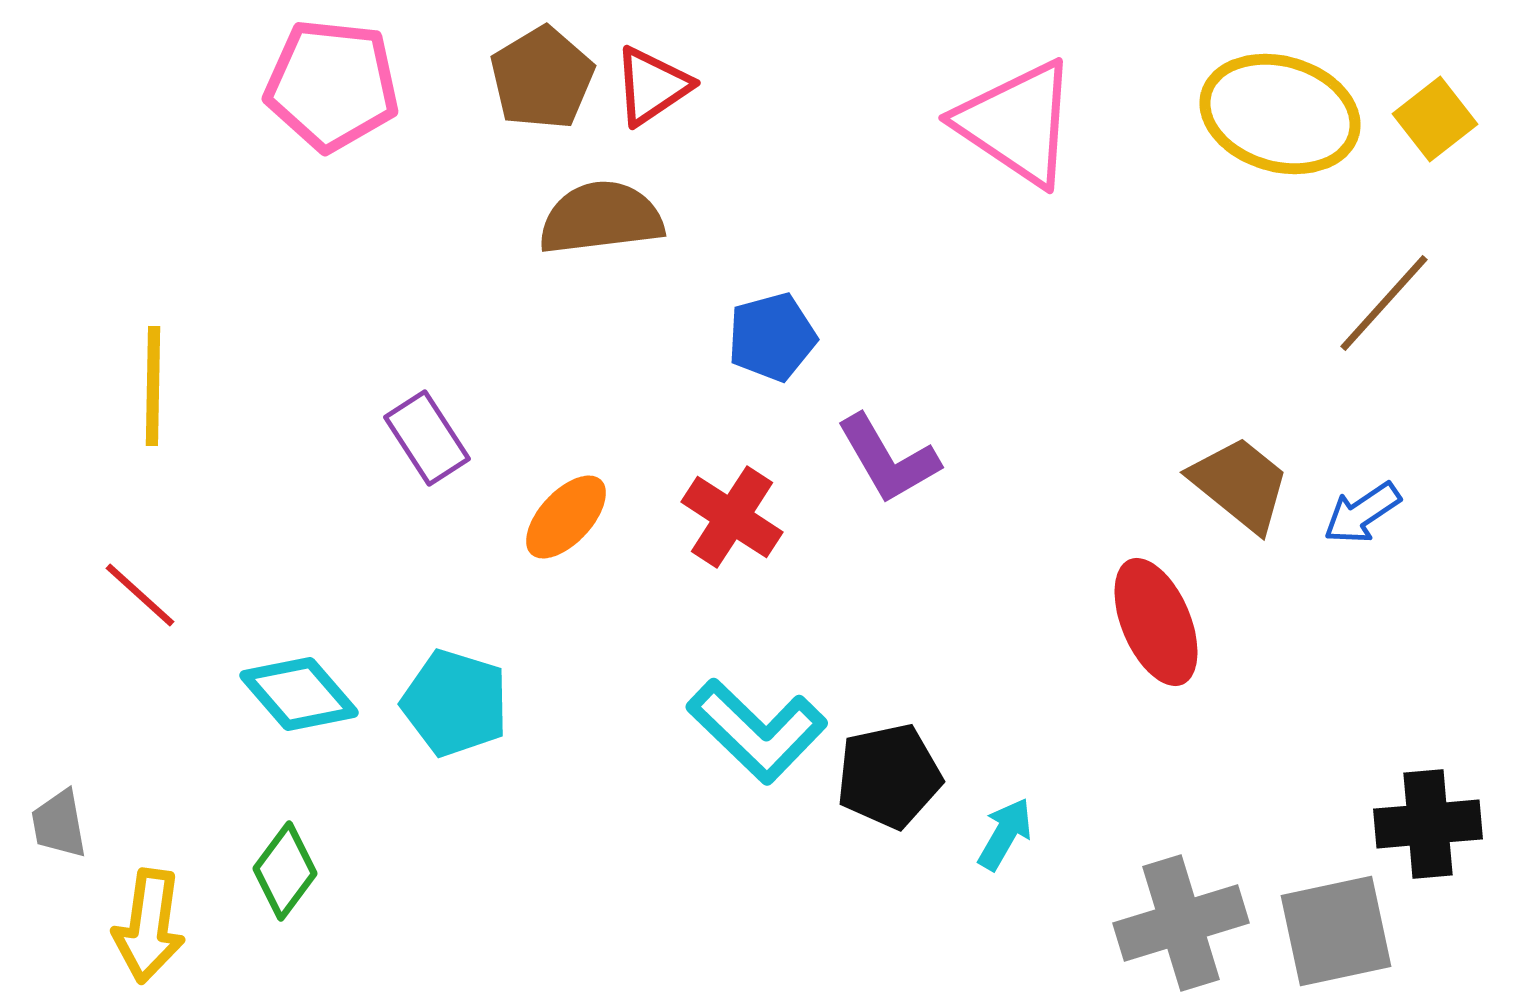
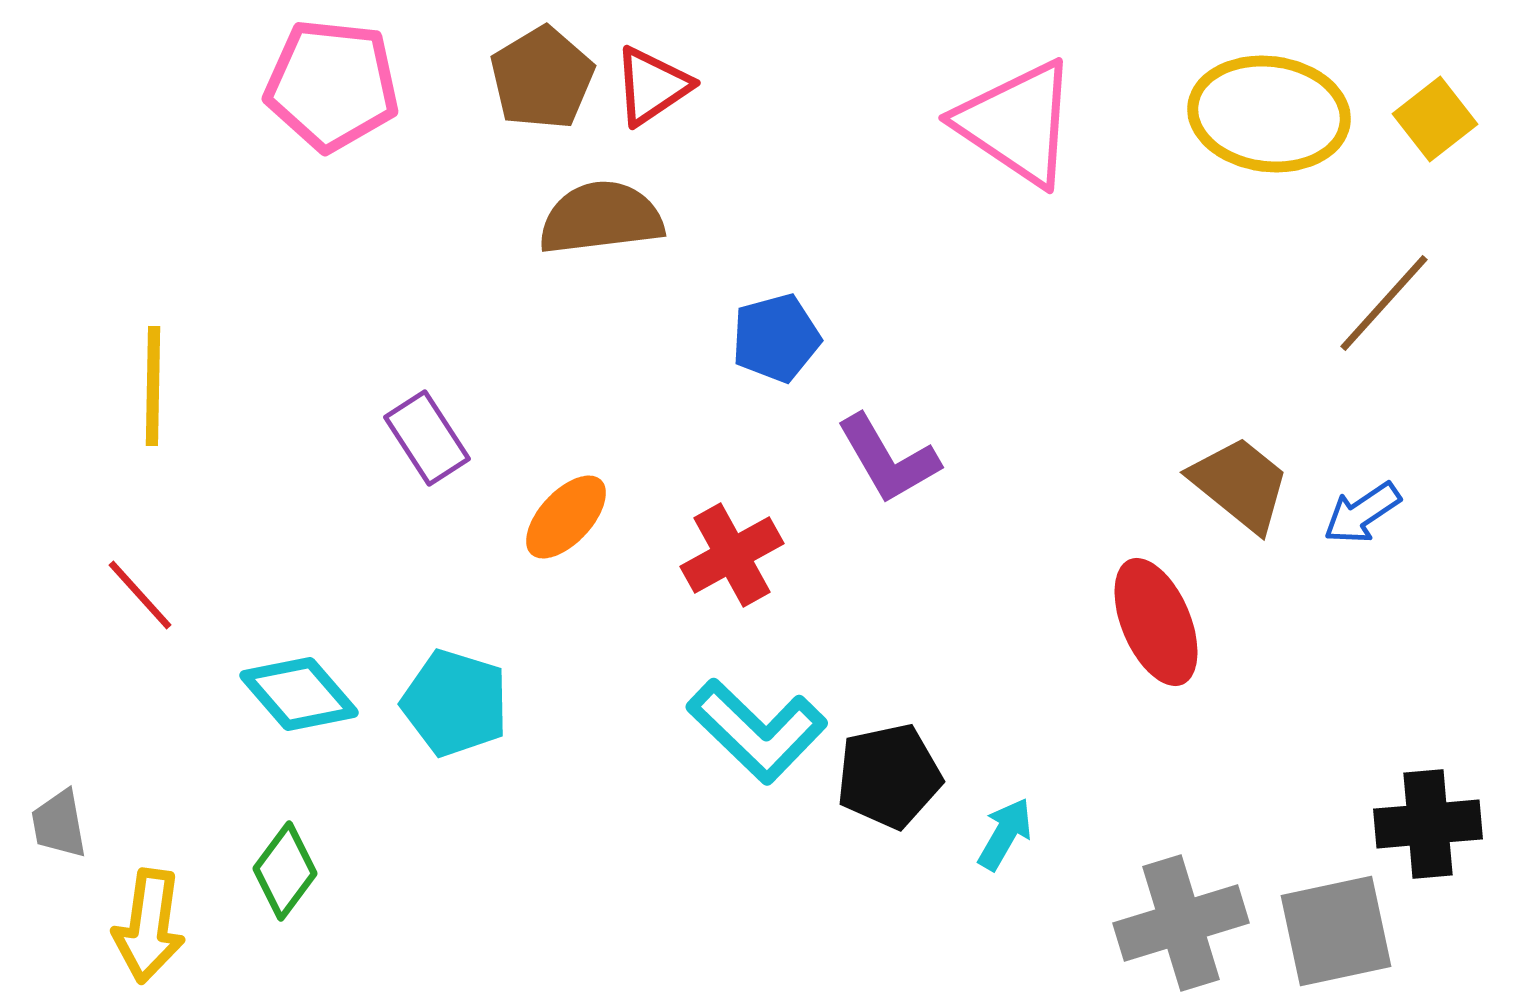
yellow ellipse: moved 11 px left; rotated 9 degrees counterclockwise
blue pentagon: moved 4 px right, 1 px down
red cross: moved 38 px down; rotated 28 degrees clockwise
red line: rotated 6 degrees clockwise
